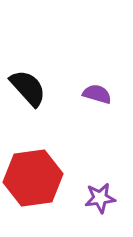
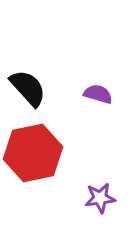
purple semicircle: moved 1 px right
red hexagon: moved 25 px up; rotated 4 degrees counterclockwise
